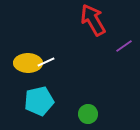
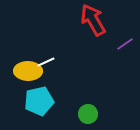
purple line: moved 1 px right, 2 px up
yellow ellipse: moved 8 px down
